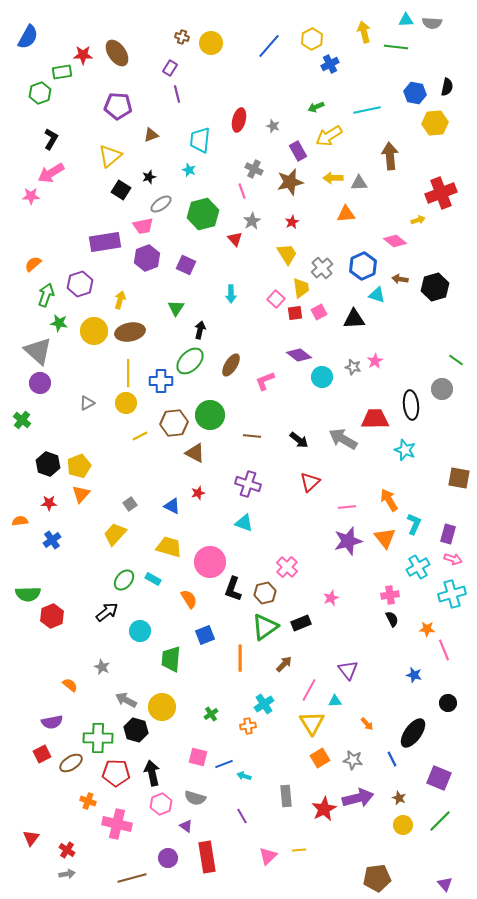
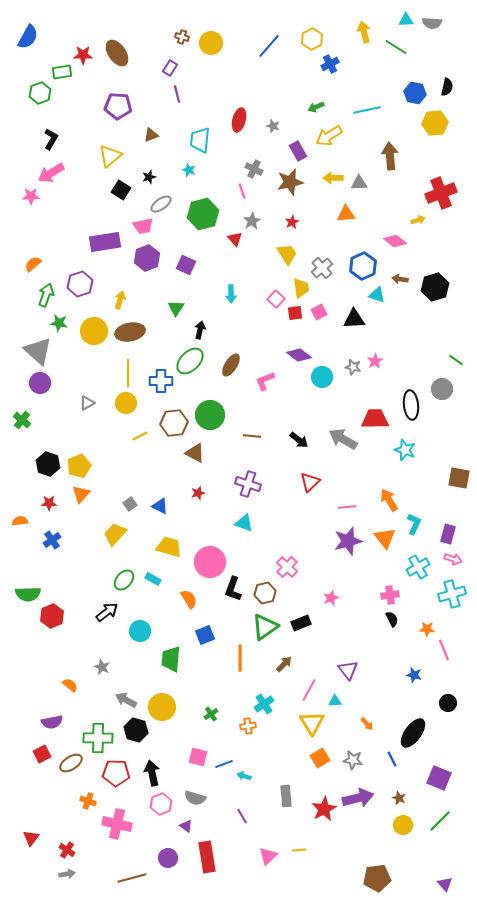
green line at (396, 47): rotated 25 degrees clockwise
blue triangle at (172, 506): moved 12 px left
